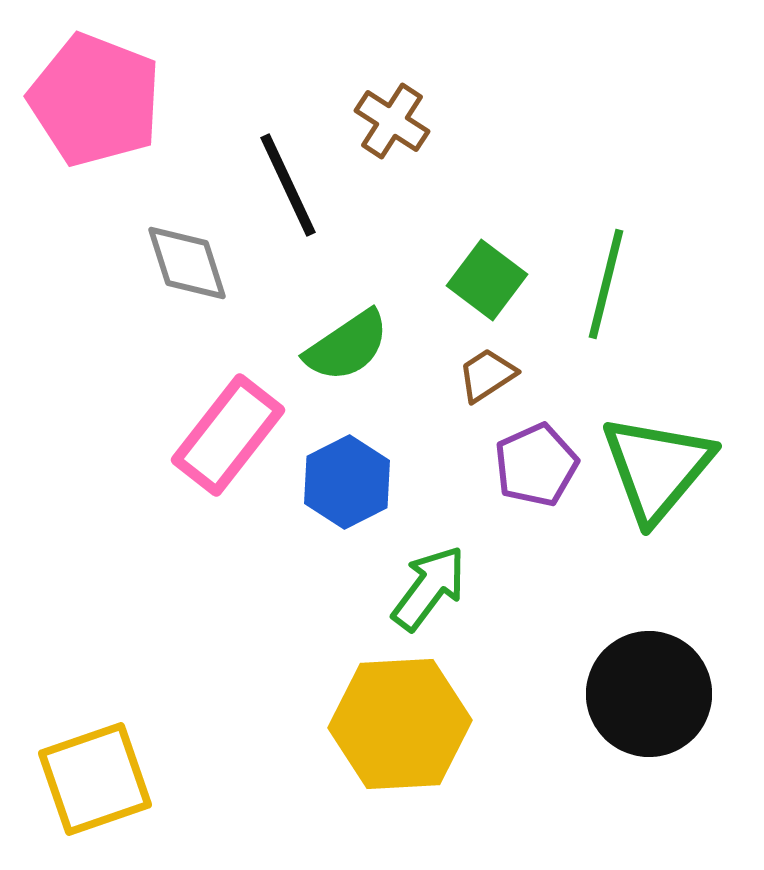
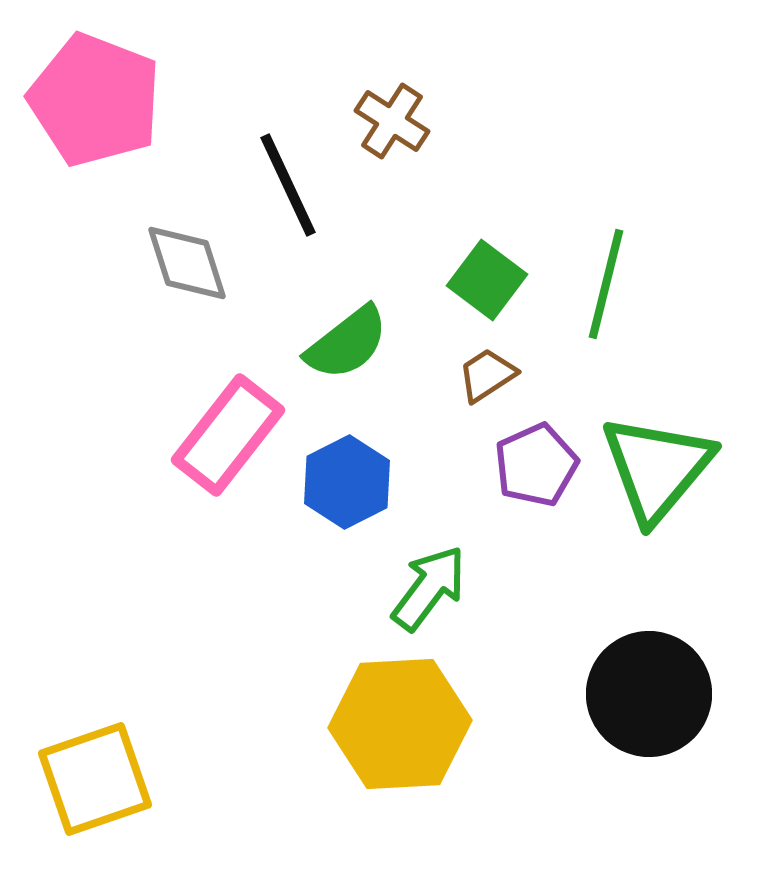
green semicircle: moved 3 px up; rotated 4 degrees counterclockwise
